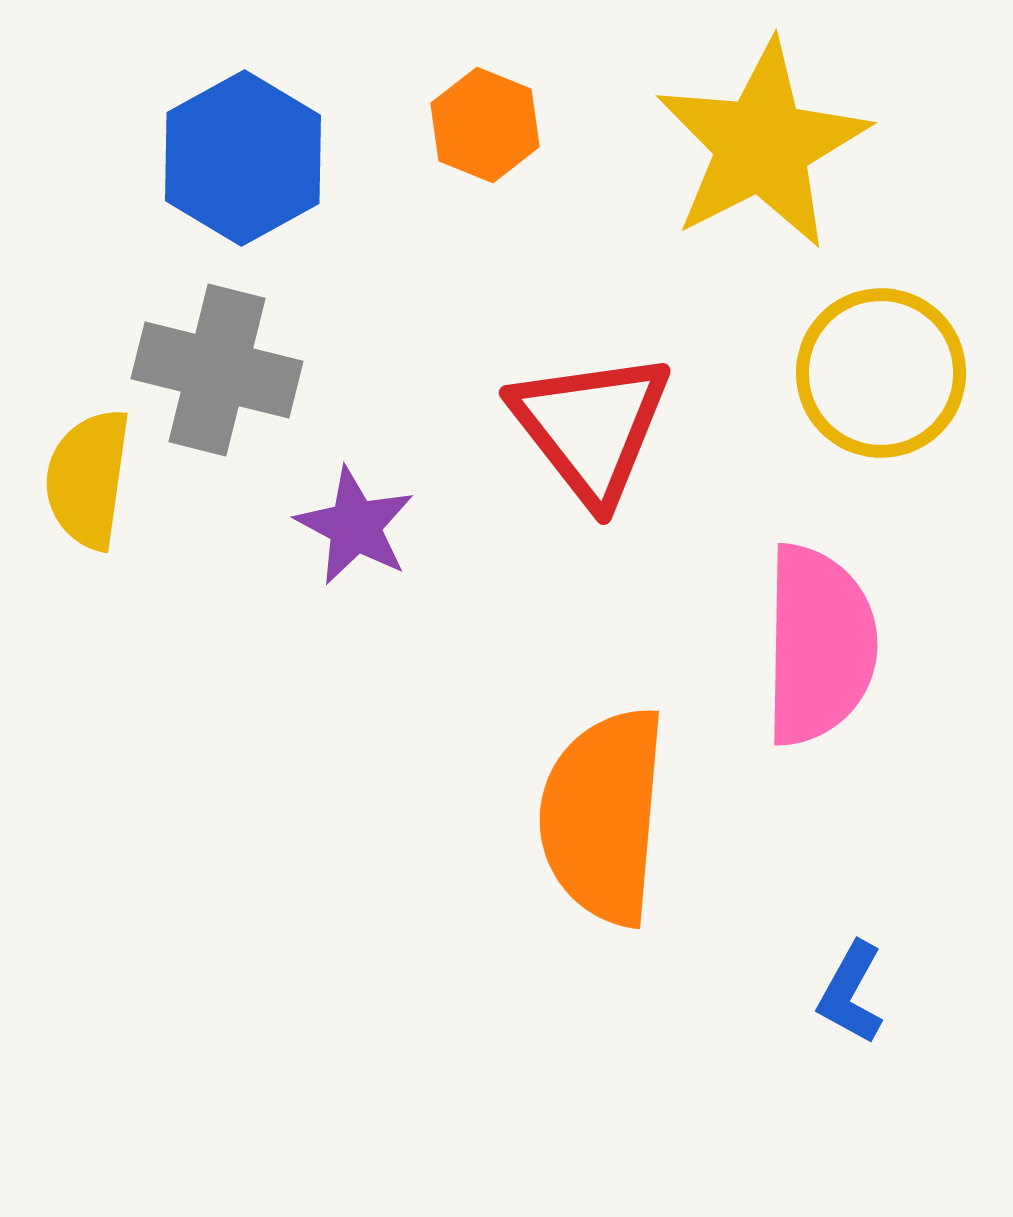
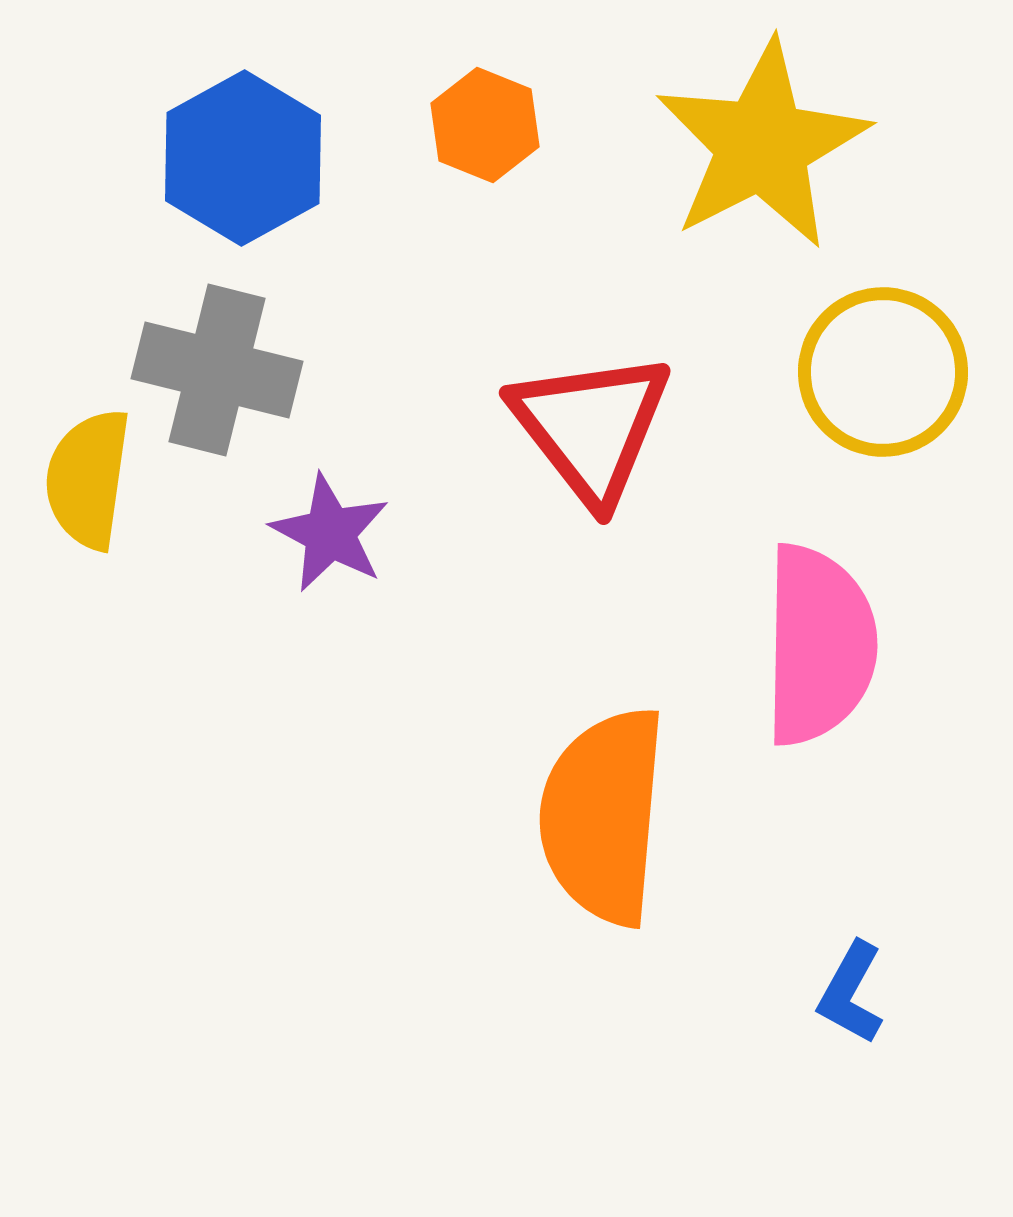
yellow circle: moved 2 px right, 1 px up
purple star: moved 25 px left, 7 px down
